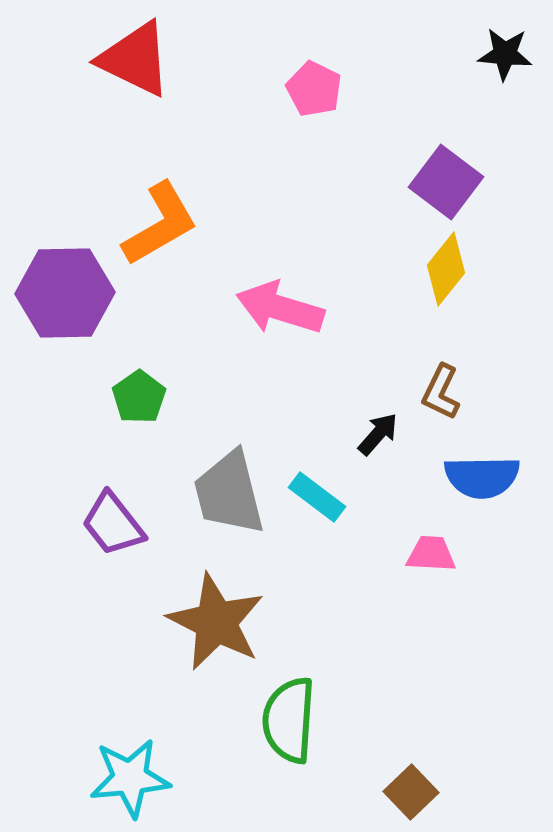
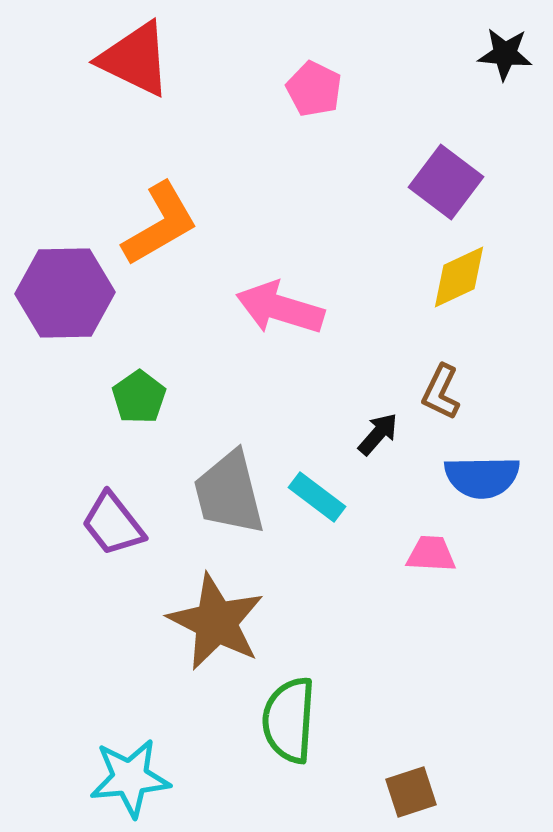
yellow diamond: moved 13 px right, 8 px down; rotated 26 degrees clockwise
brown square: rotated 26 degrees clockwise
